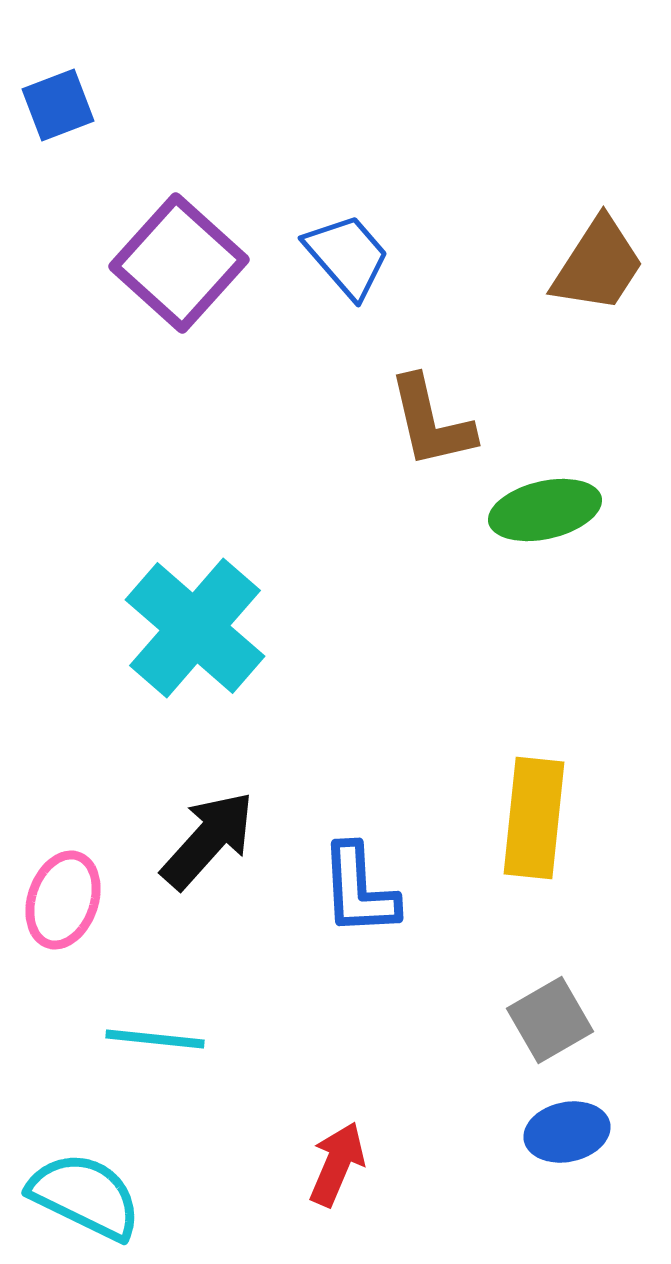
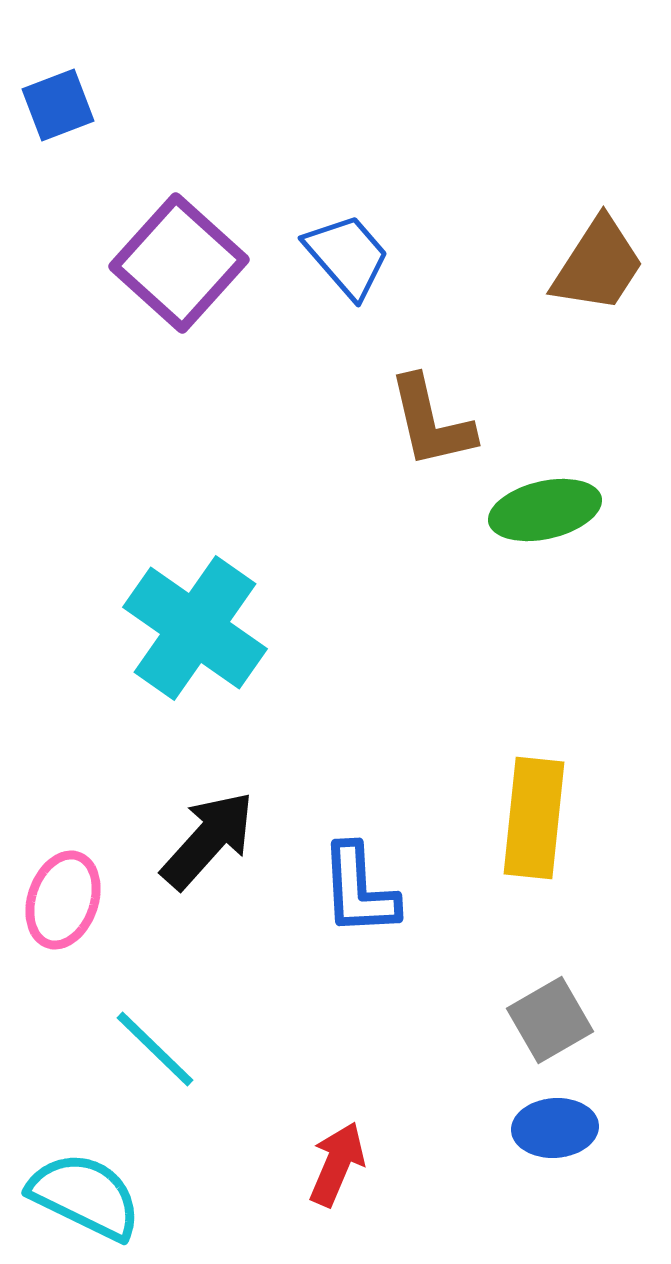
cyan cross: rotated 6 degrees counterclockwise
cyan line: moved 10 px down; rotated 38 degrees clockwise
blue ellipse: moved 12 px left, 4 px up; rotated 8 degrees clockwise
